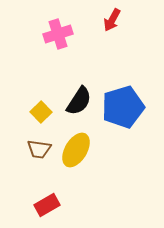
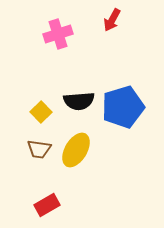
black semicircle: rotated 52 degrees clockwise
